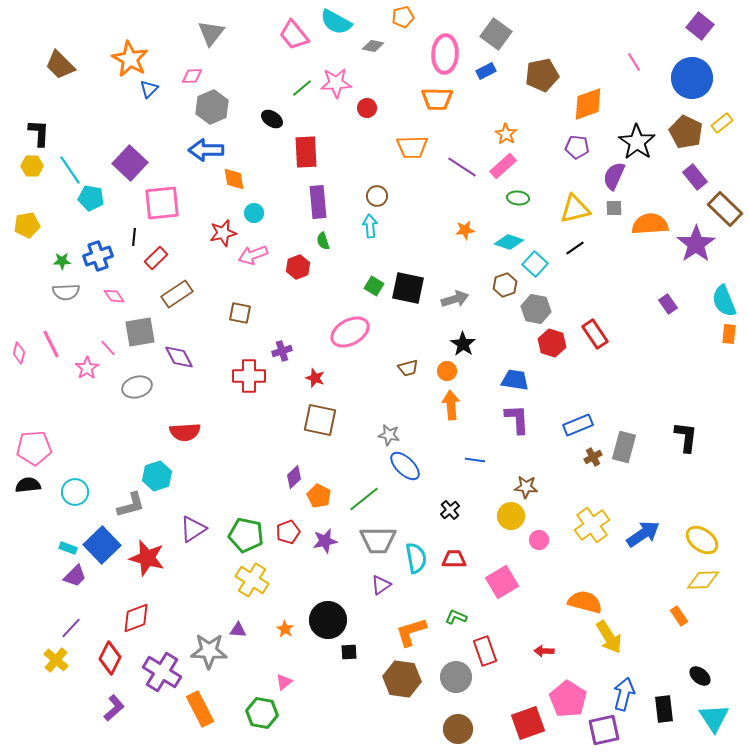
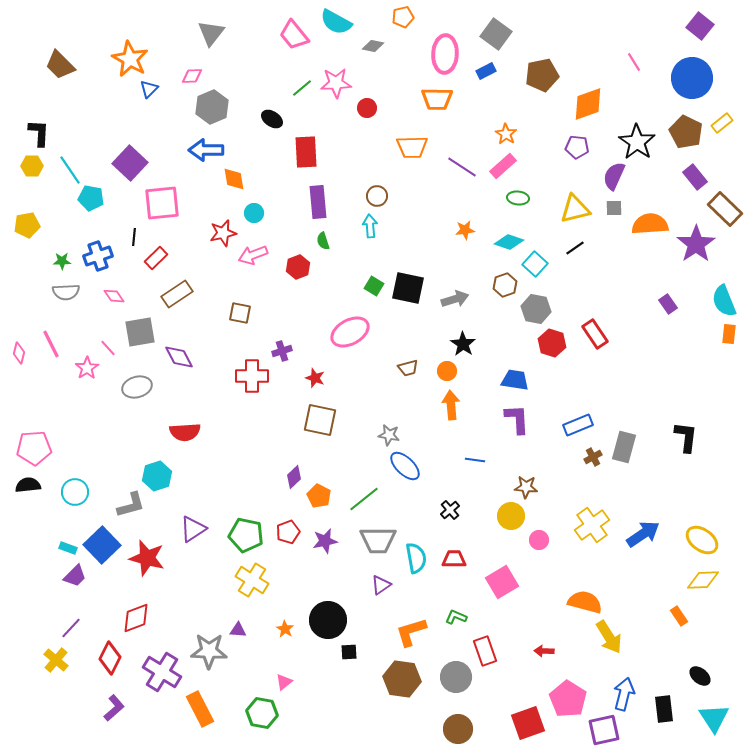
red cross at (249, 376): moved 3 px right
